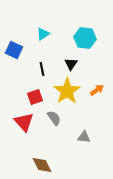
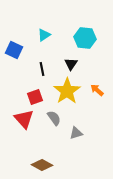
cyan triangle: moved 1 px right, 1 px down
orange arrow: rotated 104 degrees counterclockwise
red triangle: moved 3 px up
gray triangle: moved 8 px left, 4 px up; rotated 24 degrees counterclockwise
brown diamond: rotated 35 degrees counterclockwise
